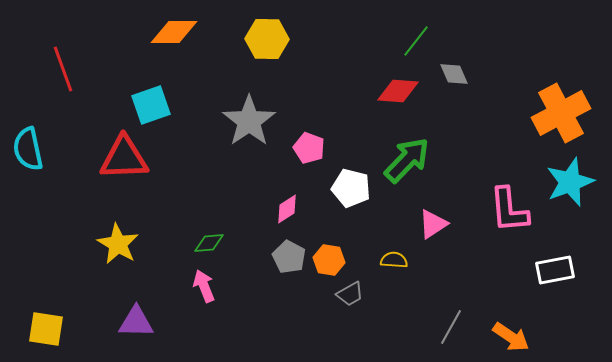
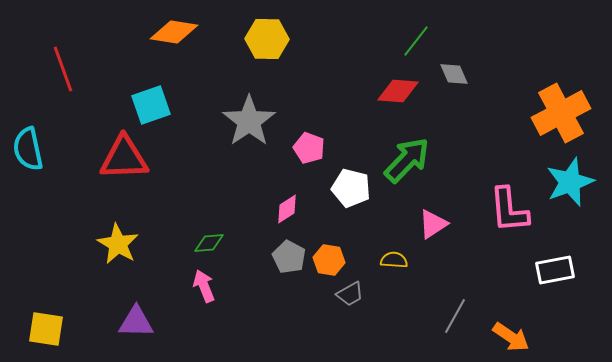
orange diamond: rotated 9 degrees clockwise
gray line: moved 4 px right, 11 px up
